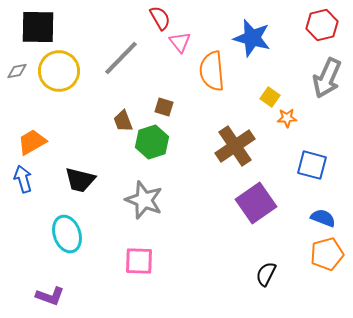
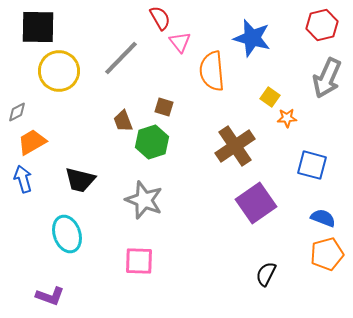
gray diamond: moved 41 px down; rotated 15 degrees counterclockwise
